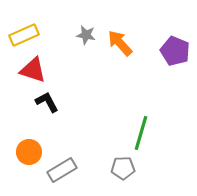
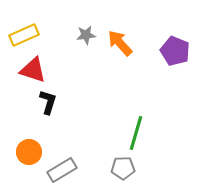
gray star: rotated 18 degrees counterclockwise
black L-shape: moved 1 px right; rotated 45 degrees clockwise
green line: moved 5 px left
